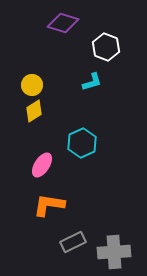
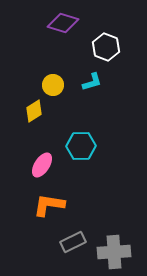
yellow circle: moved 21 px right
cyan hexagon: moved 1 px left, 3 px down; rotated 24 degrees clockwise
